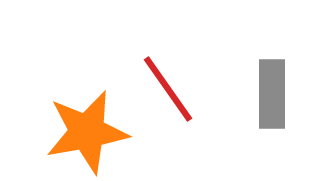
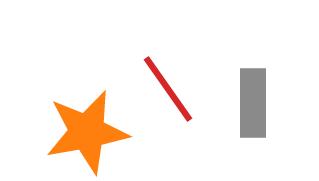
gray rectangle: moved 19 px left, 9 px down
